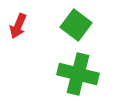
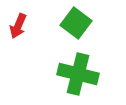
green square: moved 2 px up
